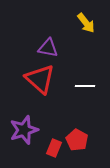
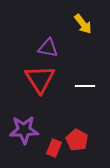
yellow arrow: moved 3 px left, 1 px down
red triangle: rotated 16 degrees clockwise
purple star: rotated 16 degrees clockwise
